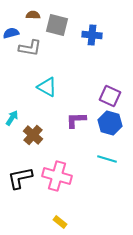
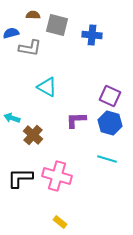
cyan arrow: rotated 105 degrees counterclockwise
black L-shape: rotated 12 degrees clockwise
